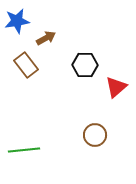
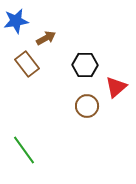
blue star: moved 1 px left
brown rectangle: moved 1 px right, 1 px up
brown circle: moved 8 px left, 29 px up
green line: rotated 60 degrees clockwise
